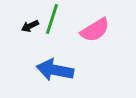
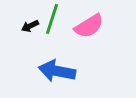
pink semicircle: moved 6 px left, 4 px up
blue arrow: moved 2 px right, 1 px down
